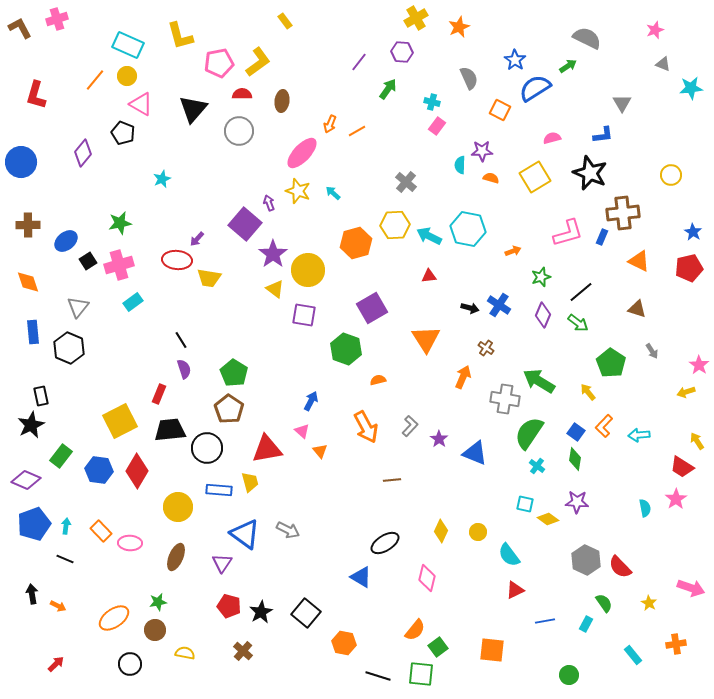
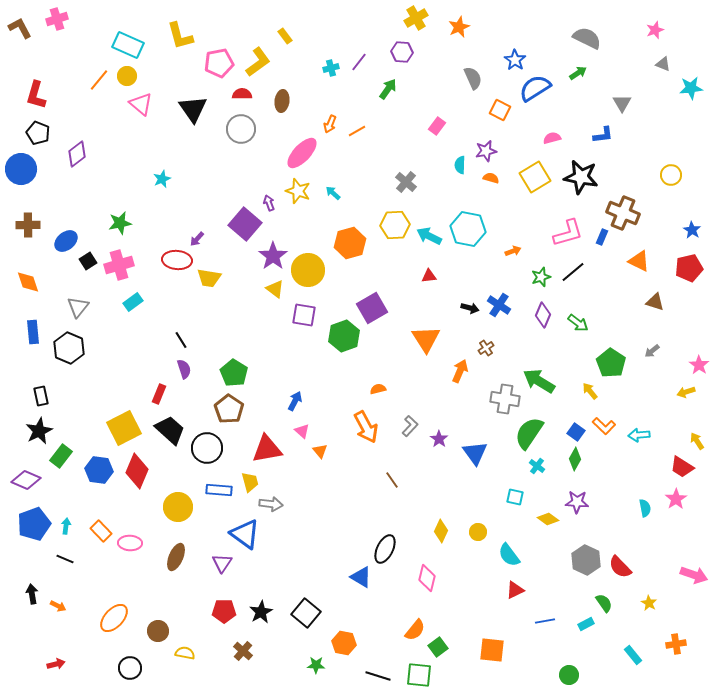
yellow rectangle at (285, 21): moved 15 px down
green arrow at (568, 66): moved 10 px right, 7 px down
gray semicircle at (469, 78): moved 4 px right
orange line at (95, 80): moved 4 px right
cyan cross at (432, 102): moved 101 px left, 34 px up; rotated 28 degrees counterclockwise
pink triangle at (141, 104): rotated 10 degrees clockwise
black triangle at (193, 109): rotated 16 degrees counterclockwise
gray circle at (239, 131): moved 2 px right, 2 px up
black pentagon at (123, 133): moved 85 px left
purple star at (482, 151): moved 4 px right; rotated 10 degrees counterclockwise
purple diamond at (83, 153): moved 6 px left, 1 px down; rotated 12 degrees clockwise
blue circle at (21, 162): moved 7 px down
black star at (590, 173): moved 9 px left, 4 px down; rotated 12 degrees counterclockwise
brown cross at (623, 213): rotated 28 degrees clockwise
blue star at (693, 232): moved 1 px left, 2 px up
orange hexagon at (356, 243): moved 6 px left
purple star at (273, 254): moved 2 px down
black line at (581, 292): moved 8 px left, 20 px up
brown triangle at (637, 309): moved 18 px right, 7 px up
brown cross at (486, 348): rotated 21 degrees clockwise
green hexagon at (346, 349): moved 2 px left, 13 px up; rotated 20 degrees clockwise
gray arrow at (652, 351): rotated 84 degrees clockwise
orange arrow at (463, 377): moved 3 px left, 6 px up
orange semicircle at (378, 380): moved 9 px down
yellow arrow at (588, 392): moved 2 px right, 1 px up
blue arrow at (311, 401): moved 16 px left
yellow square at (120, 421): moved 4 px right, 7 px down
black star at (31, 425): moved 8 px right, 6 px down
orange L-shape at (604, 426): rotated 90 degrees counterclockwise
black trapezoid at (170, 430): rotated 48 degrees clockwise
blue triangle at (475, 453): rotated 32 degrees clockwise
green diamond at (575, 459): rotated 20 degrees clockwise
red diamond at (137, 471): rotated 8 degrees counterclockwise
brown line at (392, 480): rotated 60 degrees clockwise
cyan square at (525, 504): moved 10 px left, 7 px up
gray arrow at (288, 530): moved 17 px left, 26 px up; rotated 20 degrees counterclockwise
black ellipse at (385, 543): moved 6 px down; rotated 32 degrees counterclockwise
pink arrow at (691, 588): moved 3 px right, 13 px up
green star at (158, 602): moved 158 px right, 63 px down; rotated 12 degrees clockwise
red pentagon at (229, 606): moved 5 px left, 5 px down; rotated 15 degrees counterclockwise
orange ellipse at (114, 618): rotated 12 degrees counterclockwise
cyan rectangle at (586, 624): rotated 35 degrees clockwise
brown circle at (155, 630): moved 3 px right, 1 px down
red arrow at (56, 664): rotated 30 degrees clockwise
black circle at (130, 664): moved 4 px down
green square at (421, 674): moved 2 px left, 1 px down
